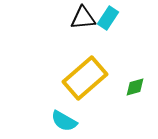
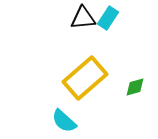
cyan semicircle: rotated 12 degrees clockwise
